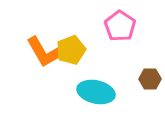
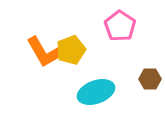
cyan ellipse: rotated 33 degrees counterclockwise
